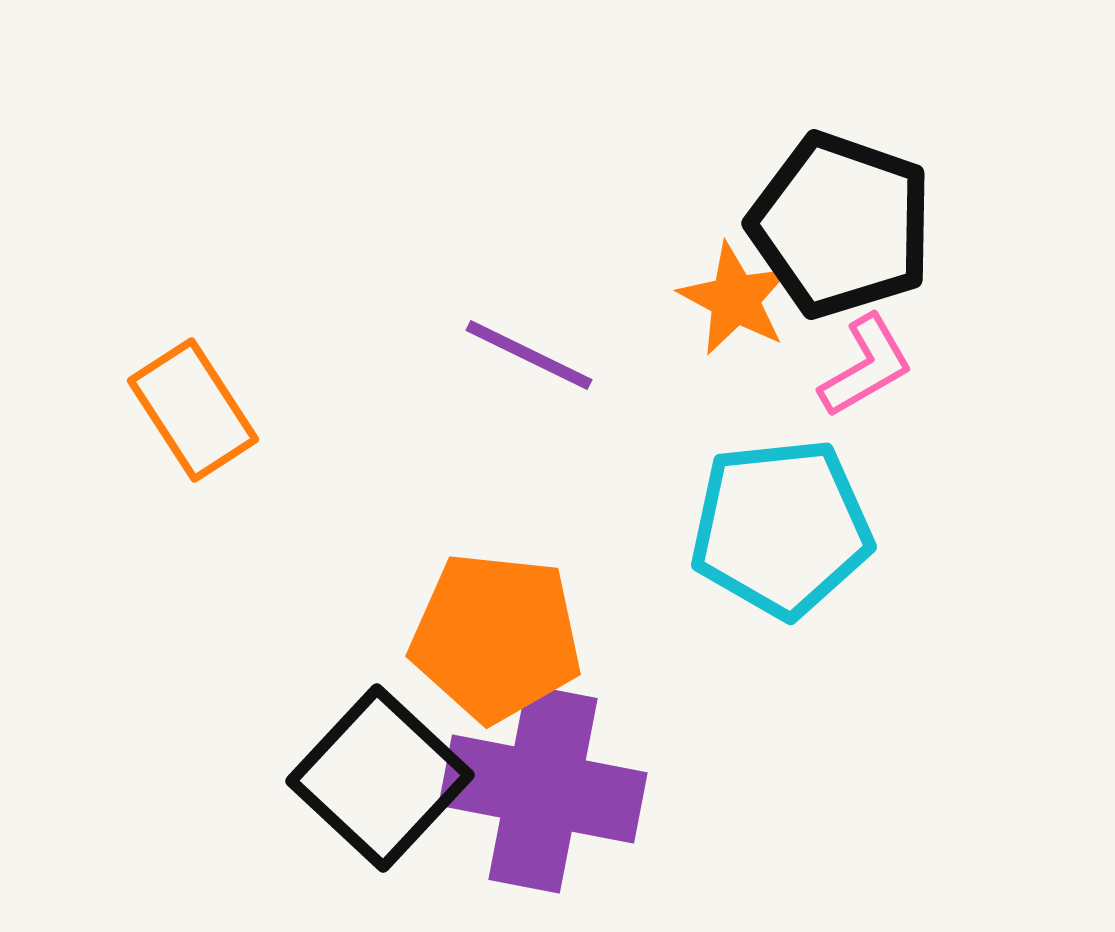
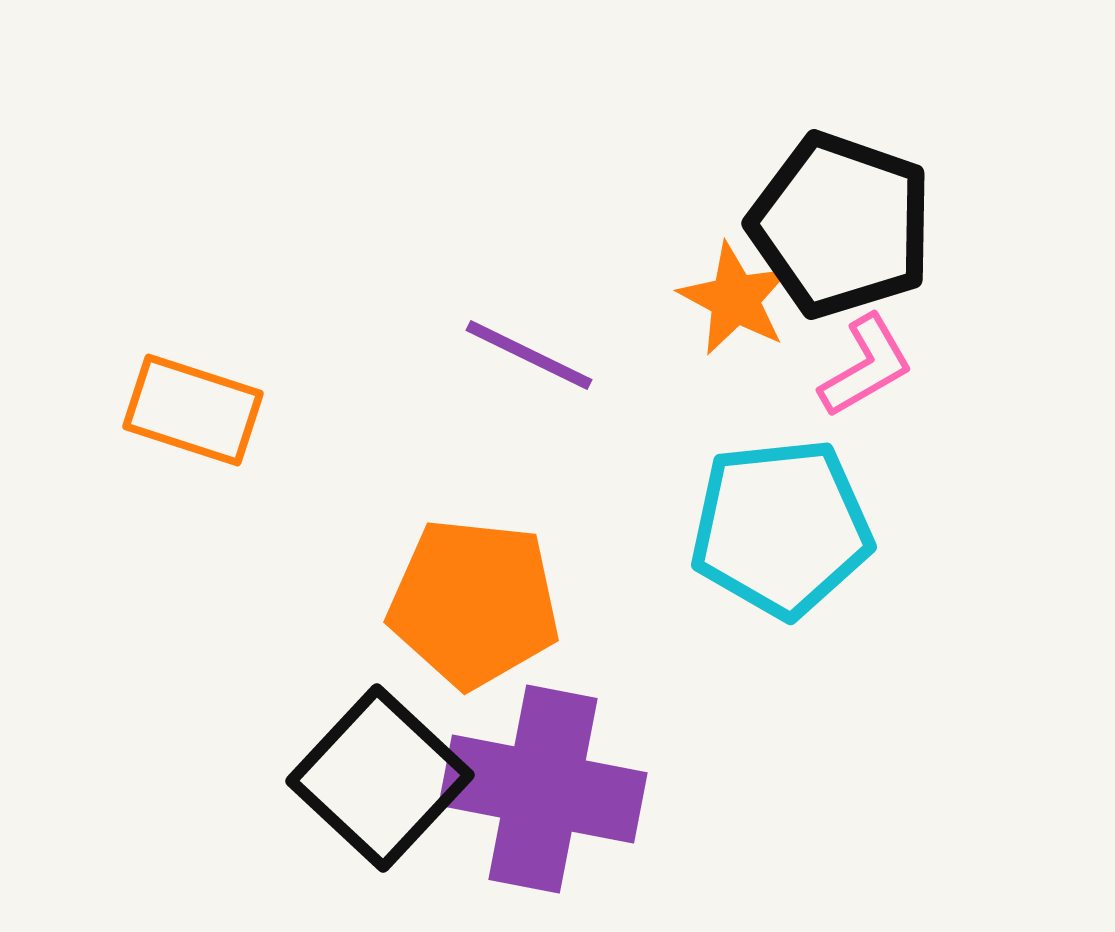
orange rectangle: rotated 39 degrees counterclockwise
orange pentagon: moved 22 px left, 34 px up
